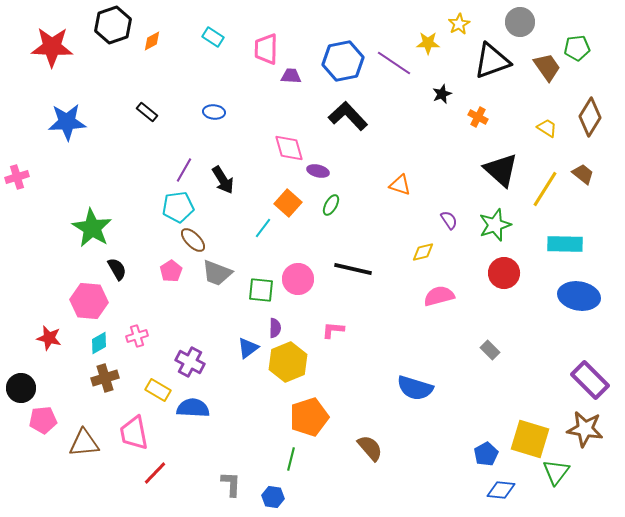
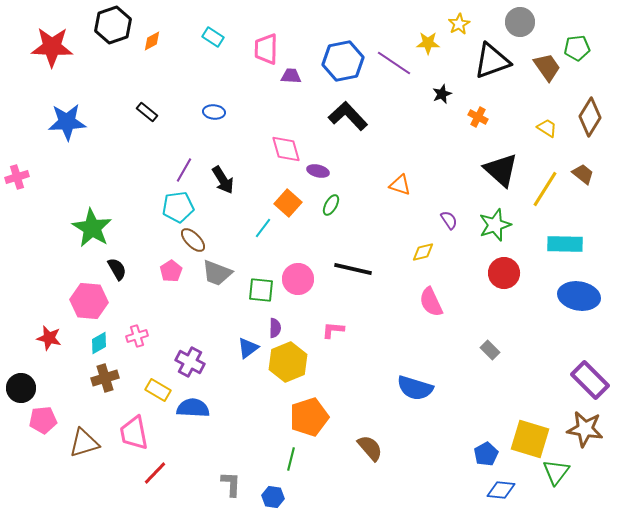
pink diamond at (289, 148): moved 3 px left, 1 px down
pink semicircle at (439, 296): moved 8 px left, 6 px down; rotated 100 degrees counterclockwise
brown triangle at (84, 443): rotated 12 degrees counterclockwise
